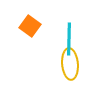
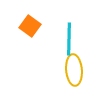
yellow ellipse: moved 4 px right, 6 px down
